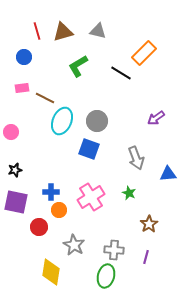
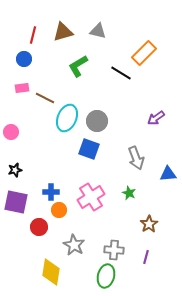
red line: moved 4 px left, 4 px down; rotated 30 degrees clockwise
blue circle: moved 2 px down
cyan ellipse: moved 5 px right, 3 px up
